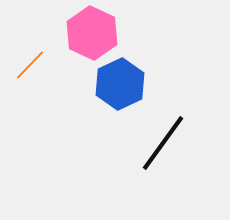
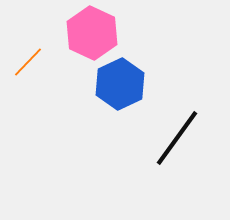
orange line: moved 2 px left, 3 px up
black line: moved 14 px right, 5 px up
